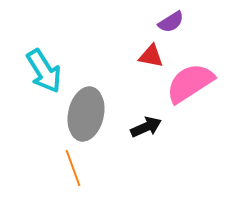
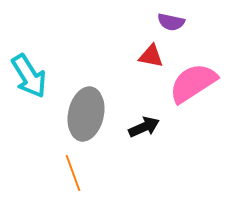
purple semicircle: rotated 44 degrees clockwise
cyan arrow: moved 15 px left, 5 px down
pink semicircle: moved 3 px right
black arrow: moved 2 px left
orange line: moved 5 px down
